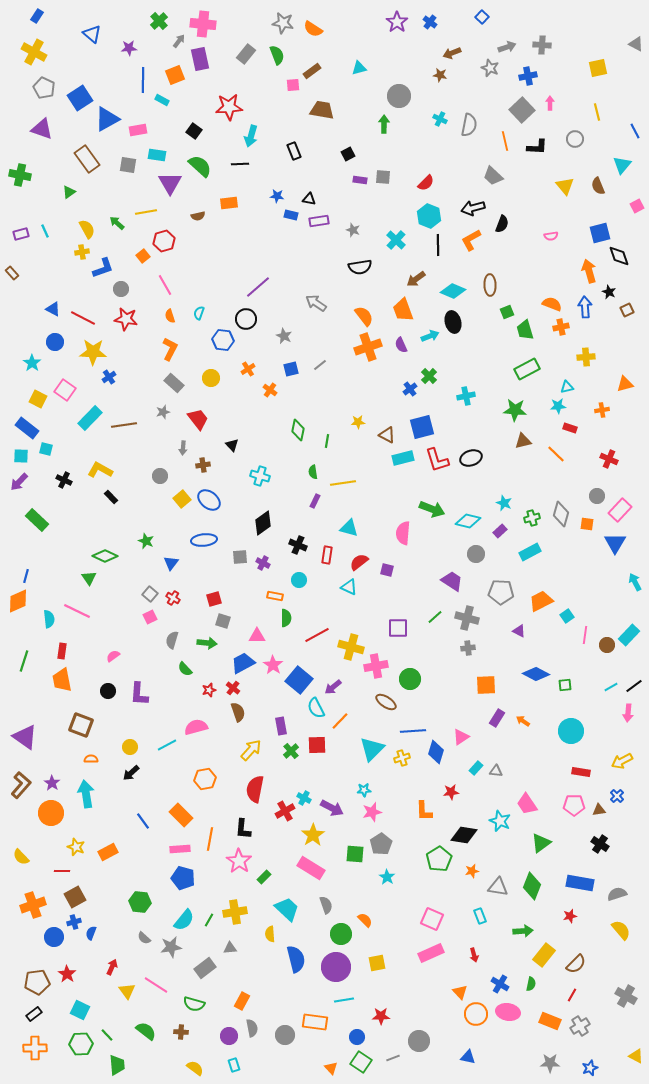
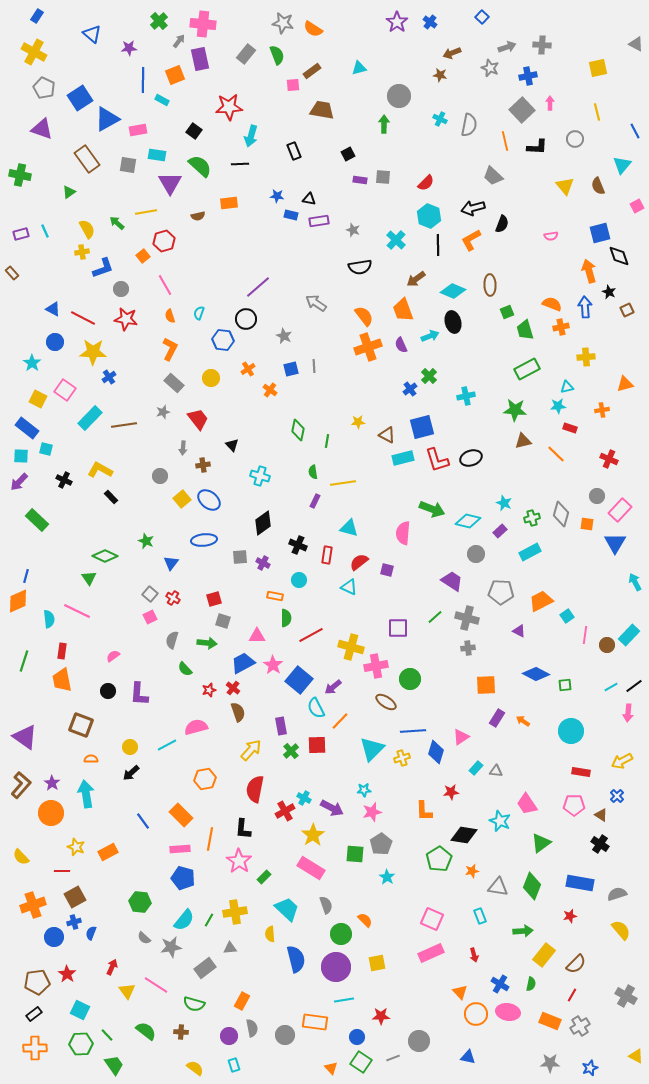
gray line at (320, 365): moved 6 px left, 1 px down; rotated 56 degrees counterclockwise
red line at (317, 635): moved 6 px left
brown triangle at (599, 810): moved 2 px right, 5 px down; rotated 40 degrees clockwise
green trapezoid at (117, 1065): moved 3 px left; rotated 30 degrees counterclockwise
